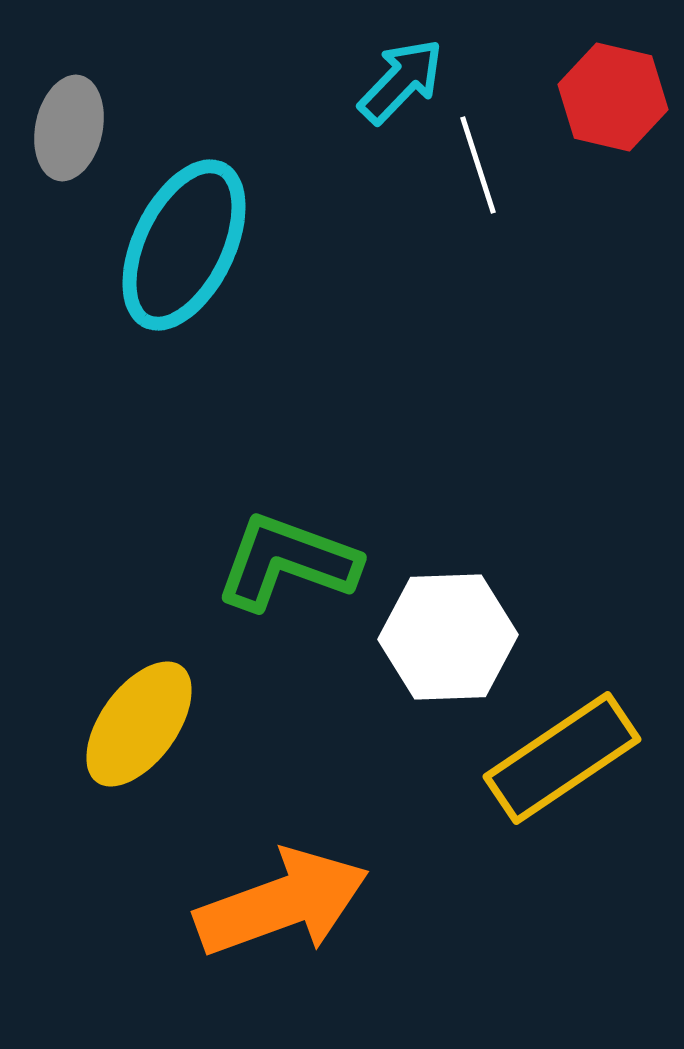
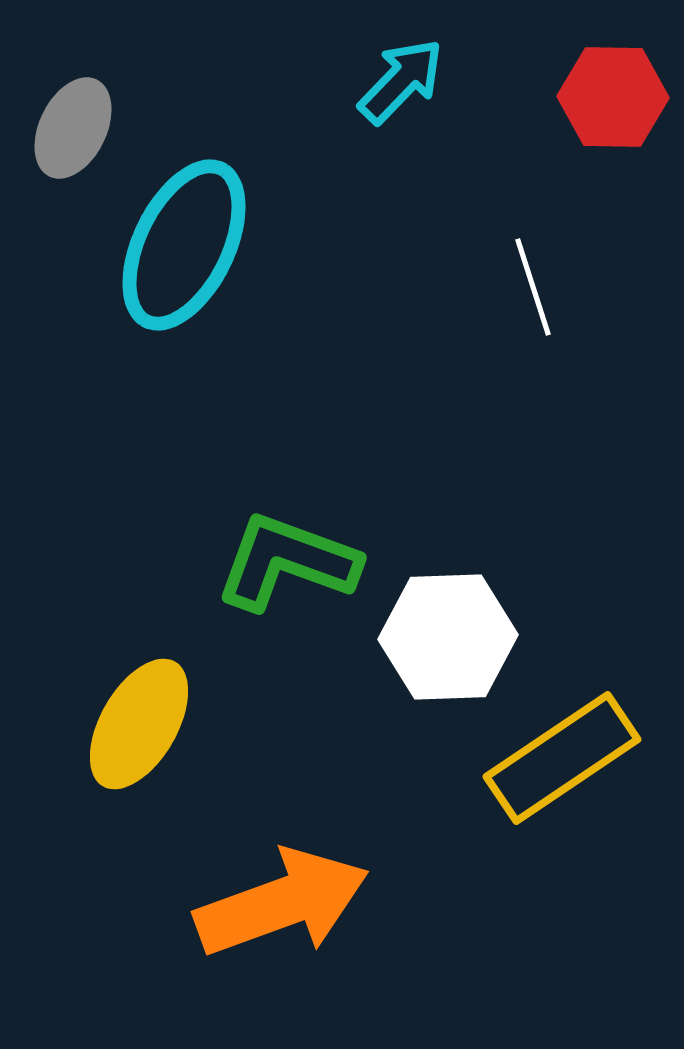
red hexagon: rotated 12 degrees counterclockwise
gray ellipse: moved 4 px right; rotated 14 degrees clockwise
white line: moved 55 px right, 122 px down
yellow ellipse: rotated 6 degrees counterclockwise
